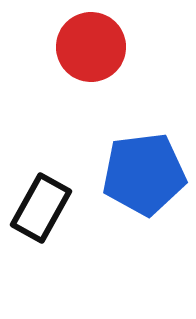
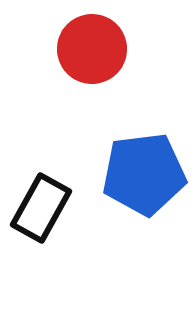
red circle: moved 1 px right, 2 px down
